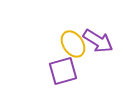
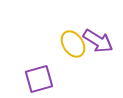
purple square: moved 24 px left, 8 px down
